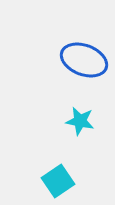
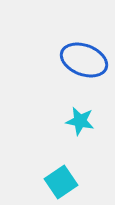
cyan square: moved 3 px right, 1 px down
